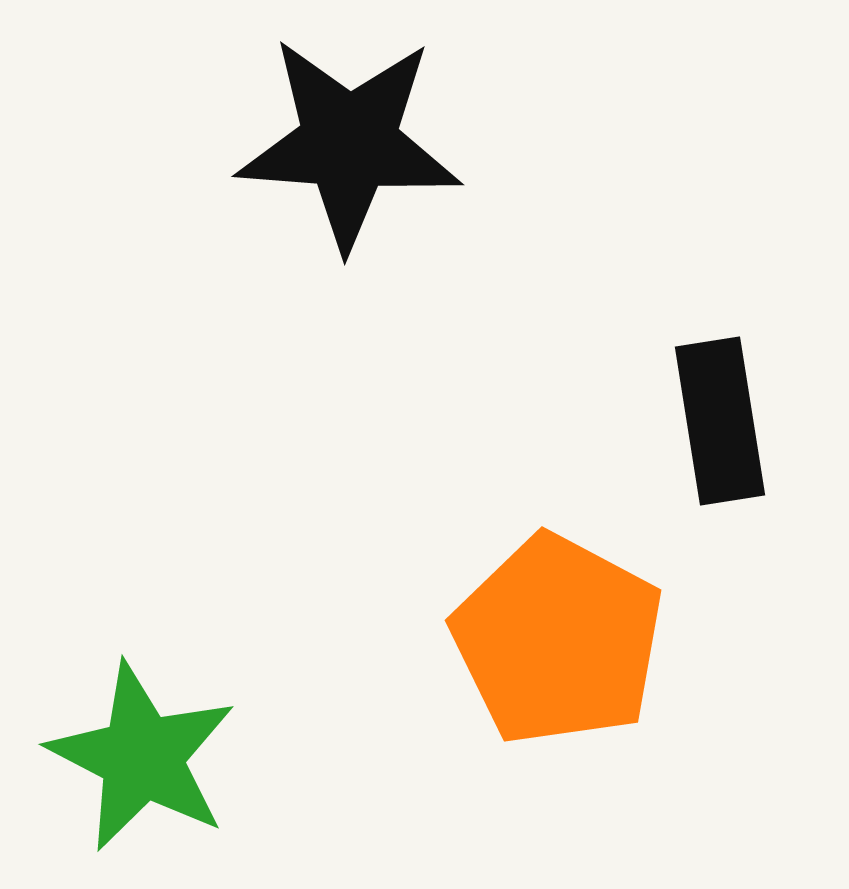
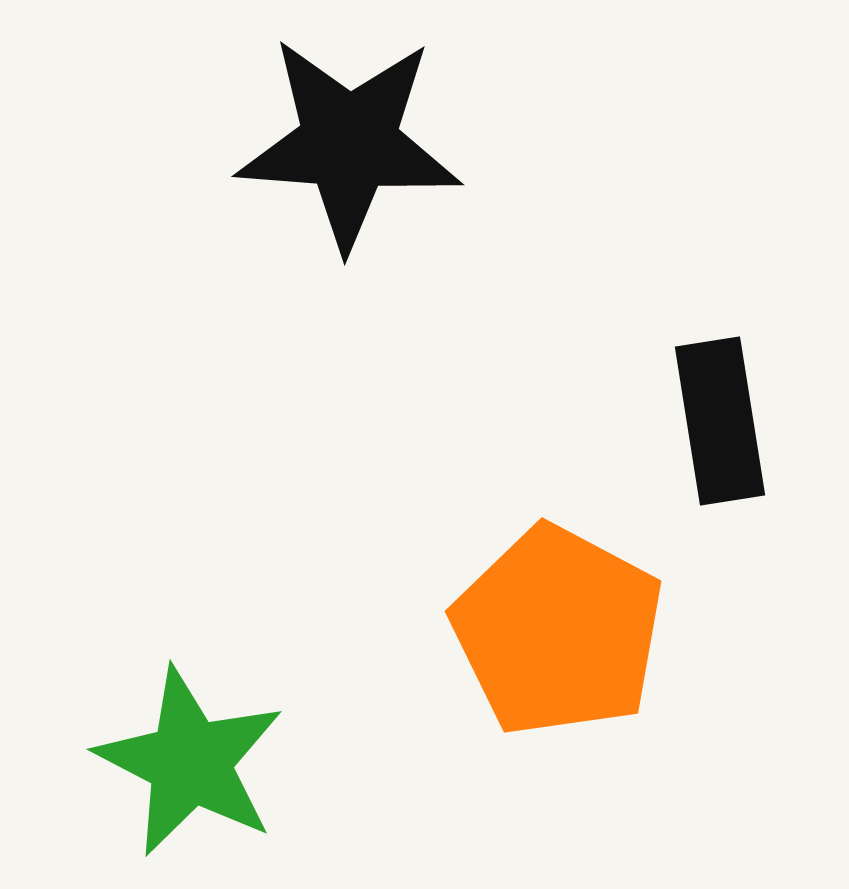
orange pentagon: moved 9 px up
green star: moved 48 px right, 5 px down
